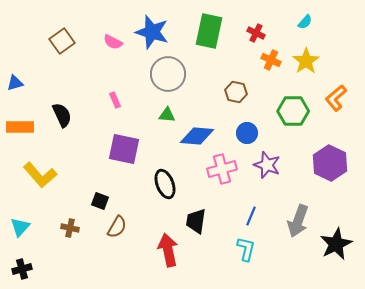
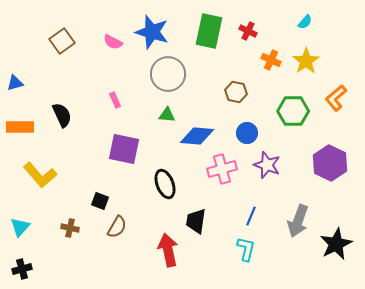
red cross: moved 8 px left, 2 px up
